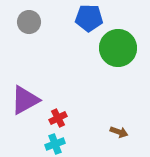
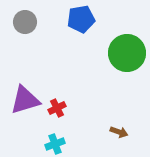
blue pentagon: moved 8 px left, 1 px down; rotated 12 degrees counterclockwise
gray circle: moved 4 px left
green circle: moved 9 px right, 5 px down
purple triangle: rotated 12 degrees clockwise
red cross: moved 1 px left, 10 px up
